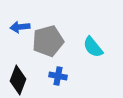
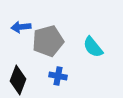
blue arrow: moved 1 px right
